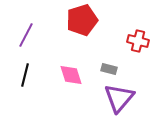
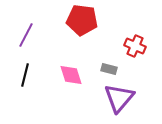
red pentagon: rotated 24 degrees clockwise
red cross: moved 3 px left, 5 px down; rotated 10 degrees clockwise
